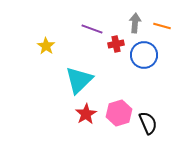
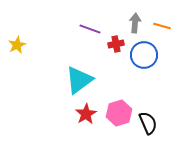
purple line: moved 2 px left
yellow star: moved 29 px left, 1 px up; rotated 12 degrees clockwise
cyan triangle: rotated 8 degrees clockwise
